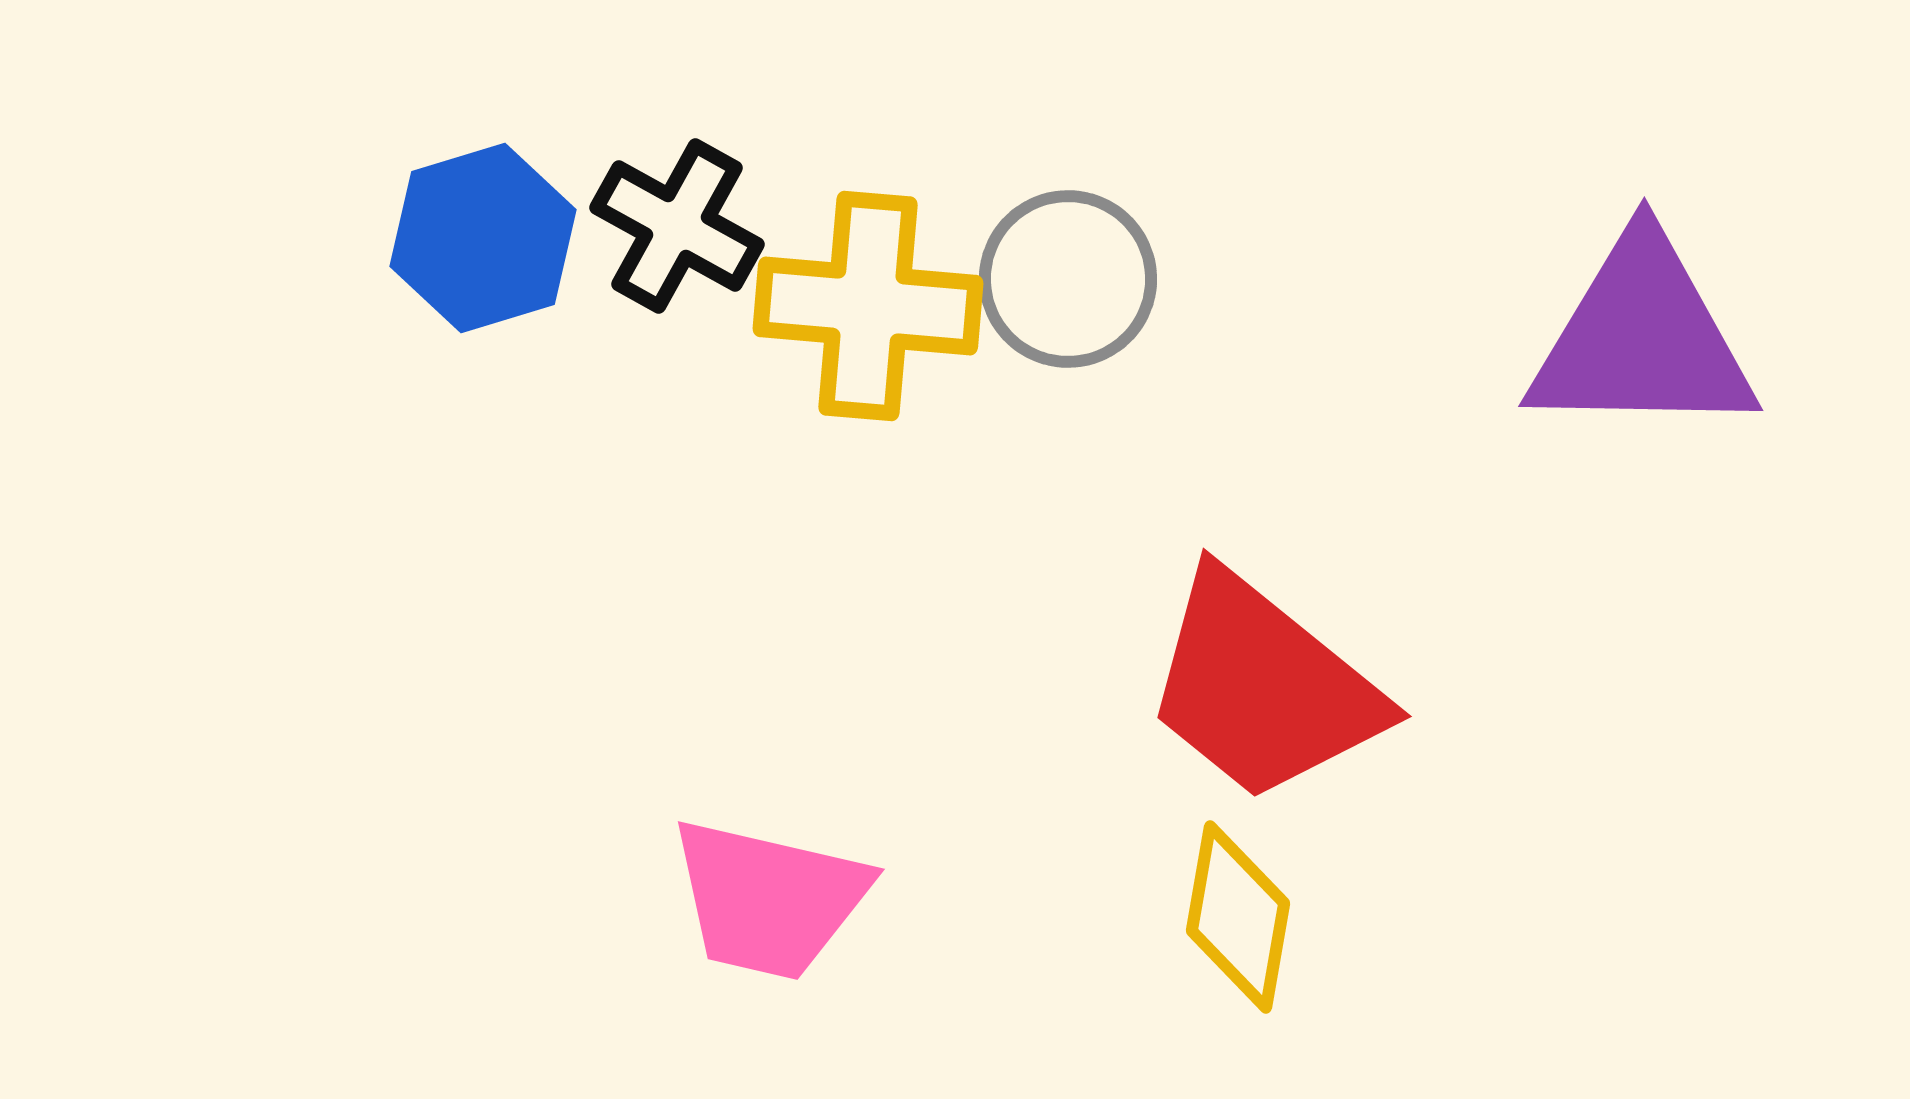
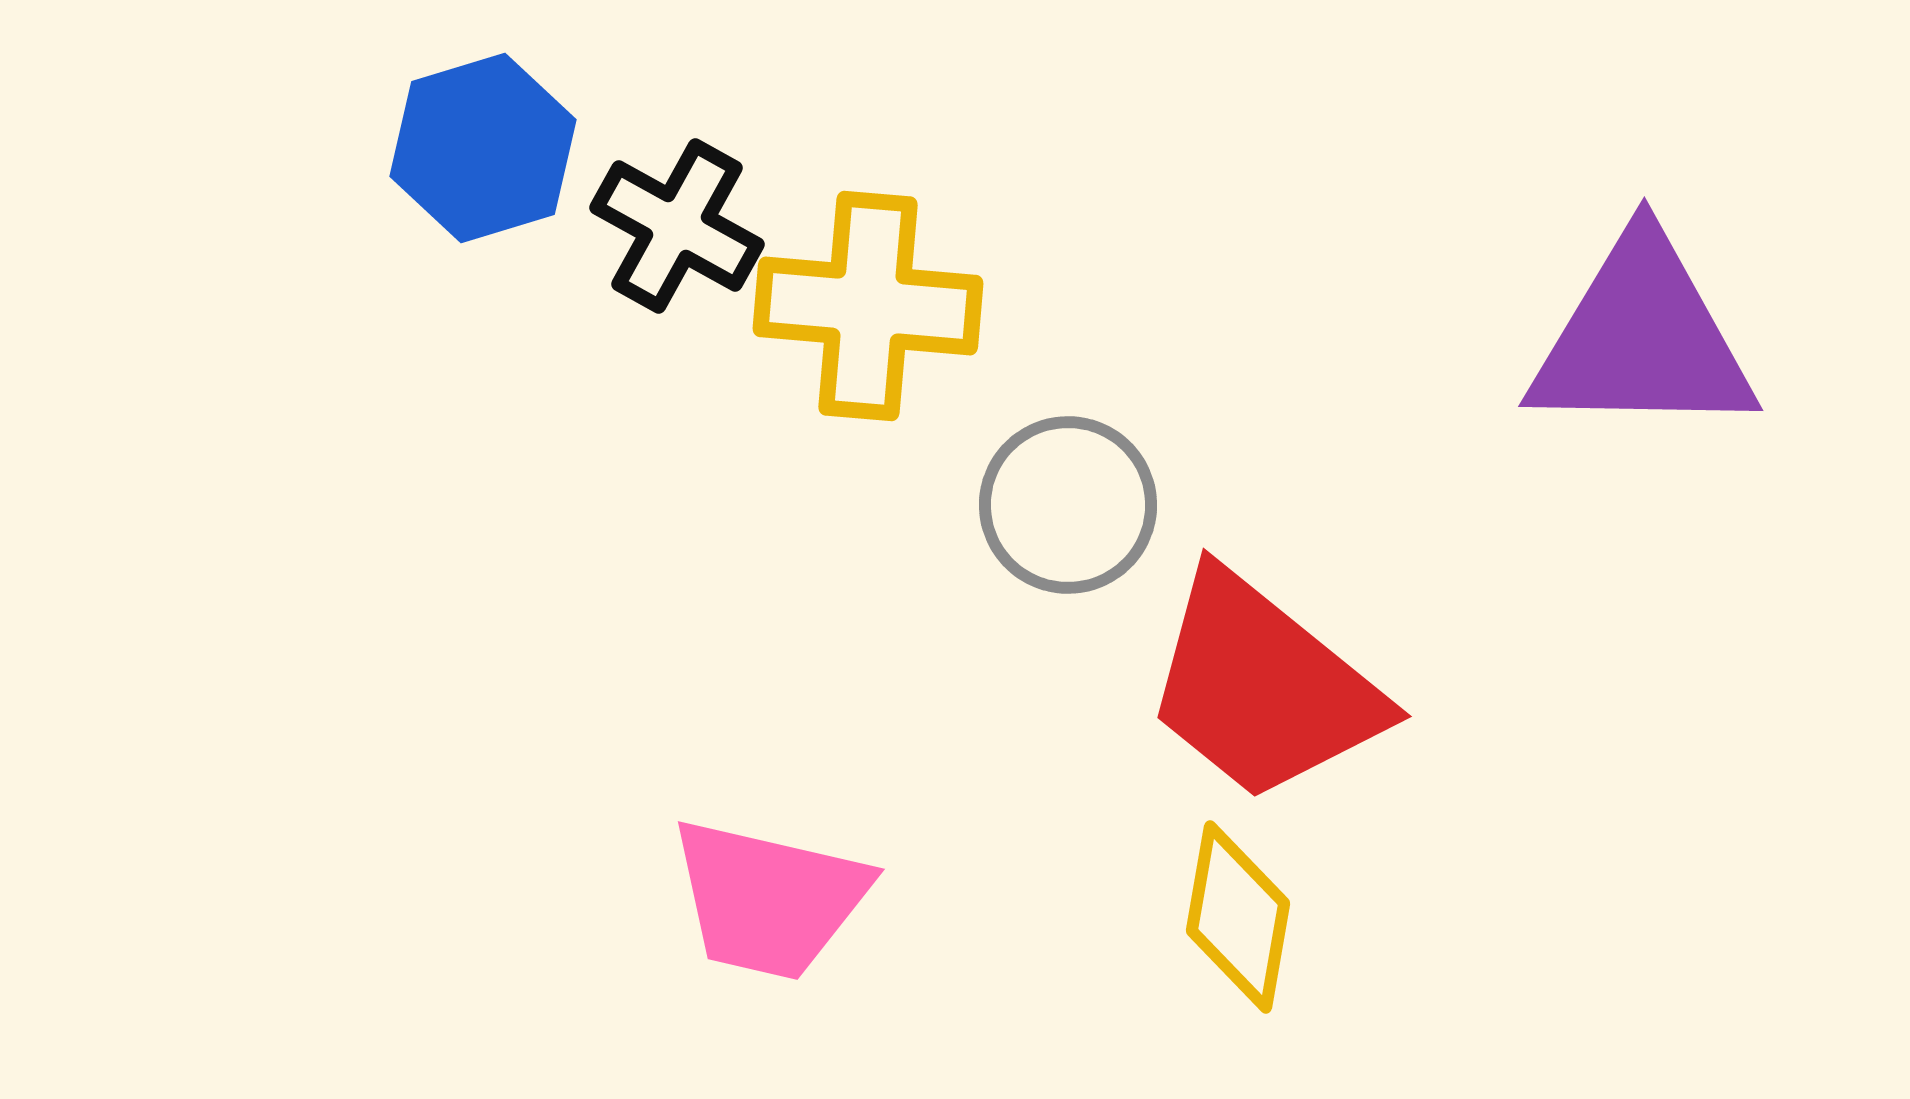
blue hexagon: moved 90 px up
gray circle: moved 226 px down
